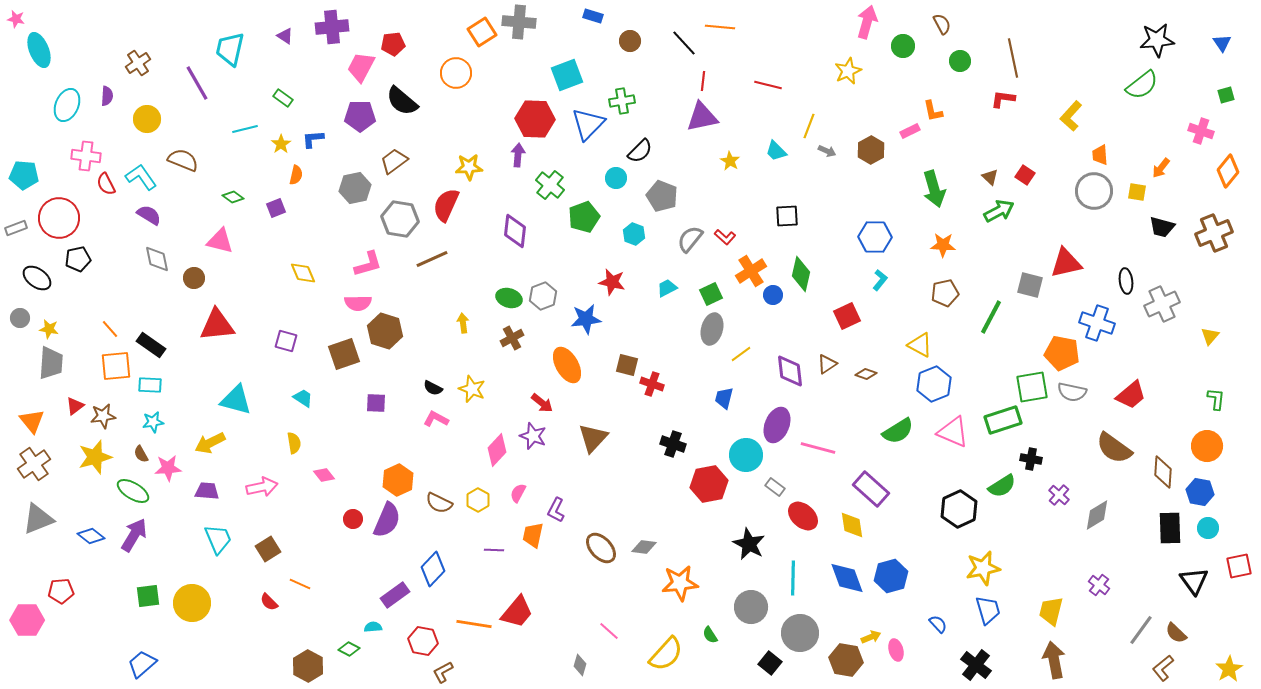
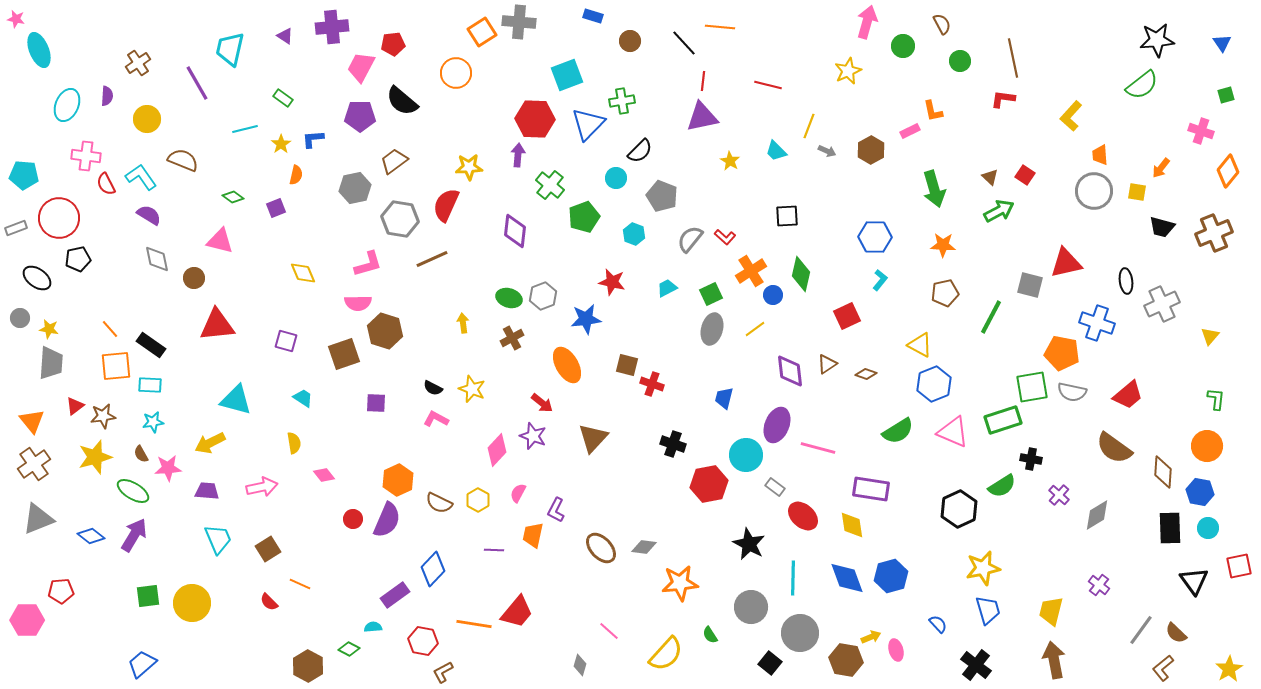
yellow line at (741, 354): moved 14 px right, 25 px up
red trapezoid at (1131, 395): moved 3 px left
purple rectangle at (871, 489): rotated 33 degrees counterclockwise
